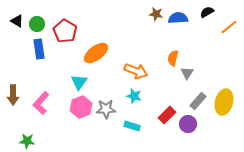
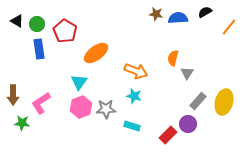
black semicircle: moved 2 px left
orange line: rotated 12 degrees counterclockwise
pink L-shape: rotated 15 degrees clockwise
red rectangle: moved 1 px right, 20 px down
green star: moved 5 px left, 18 px up
